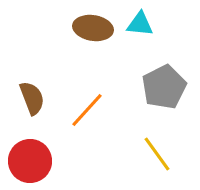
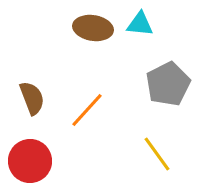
gray pentagon: moved 4 px right, 3 px up
